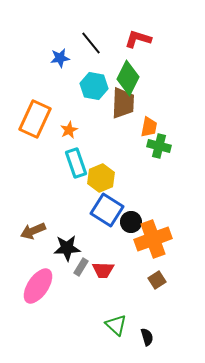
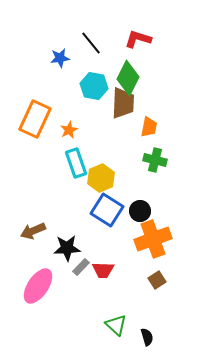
green cross: moved 4 px left, 14 px down
black circle: moved 9 px right, 11 px up
gray rectangle: rotated 12 degrees clockwise
